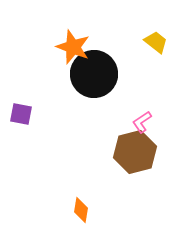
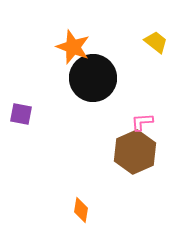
black circle: moved 1 px left, 4 px down
pink L-shape: rotated 30 degrees clockwise
brown hexagon: rotated 9 degrees counterclockwise
